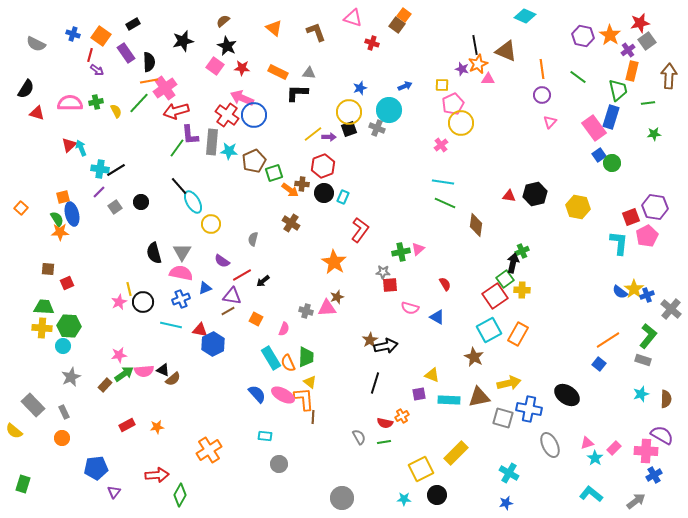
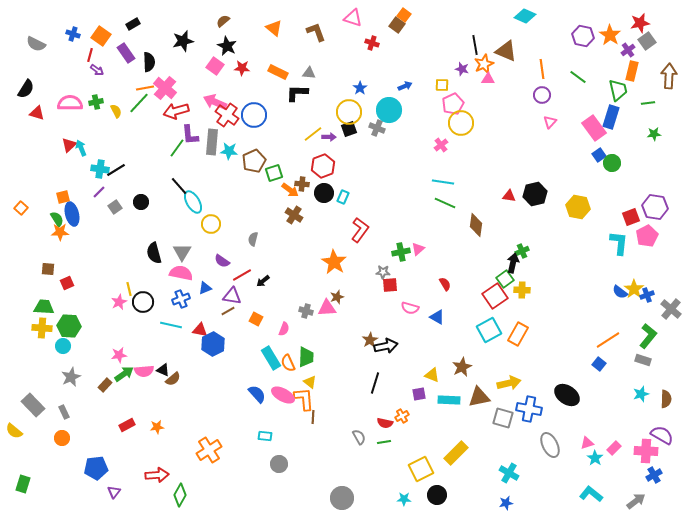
orange star at (478, 64): moved 6 px right
orange line at (149, 81): moved 4 px left, 7 px down
pink cross at (165, 88): rotated 15 degrees counterclockwise
blue star at (360, 88): rotated 16 degrees counterclockwise
pink arrow at (242, 98): moved 27 px left, 4 px down
brown cross at (291, 223): moved 3 px right, 8 px up
brown star at (474, 357): moved 12 px left, 10 px down; rotated 18 degrees clockwise
